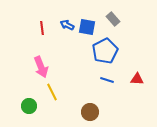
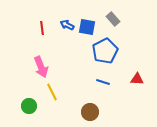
blue line: moved 4 px left, 2 px down
